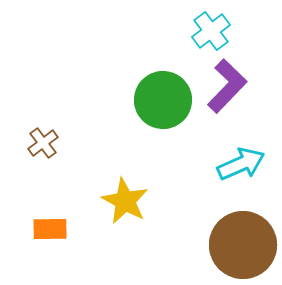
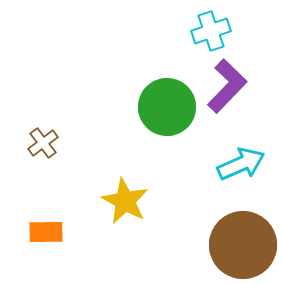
cyan cross: rotated 18 degrees clockwise
green circle: moved 4 px right, 7 px down
orange rectangle: moved 4 px left, 3 px down
